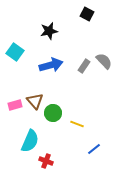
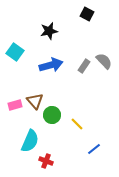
green circle: moved 1 px left, 2 px down
yellow line: rotated 24 degrees clockwise
